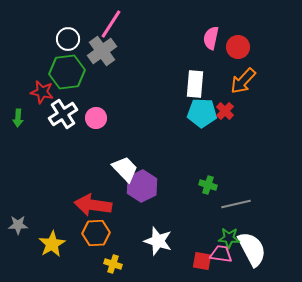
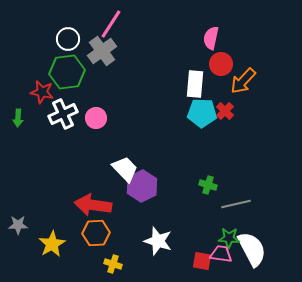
red circle: moved 17 px left, 17 px down
white cross: rotated 8 degrees clockwise
